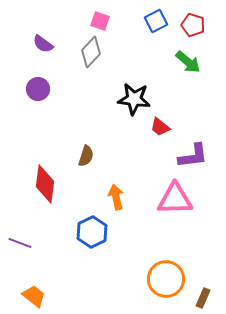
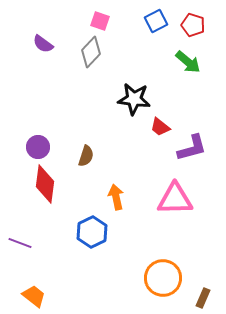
purple circle: moved 58 px down
purple L-shape: moved 1 px left, 8 px up; rotated 8 degrees counterclockwise
orange circle: moved 3 px left, 1 px up
